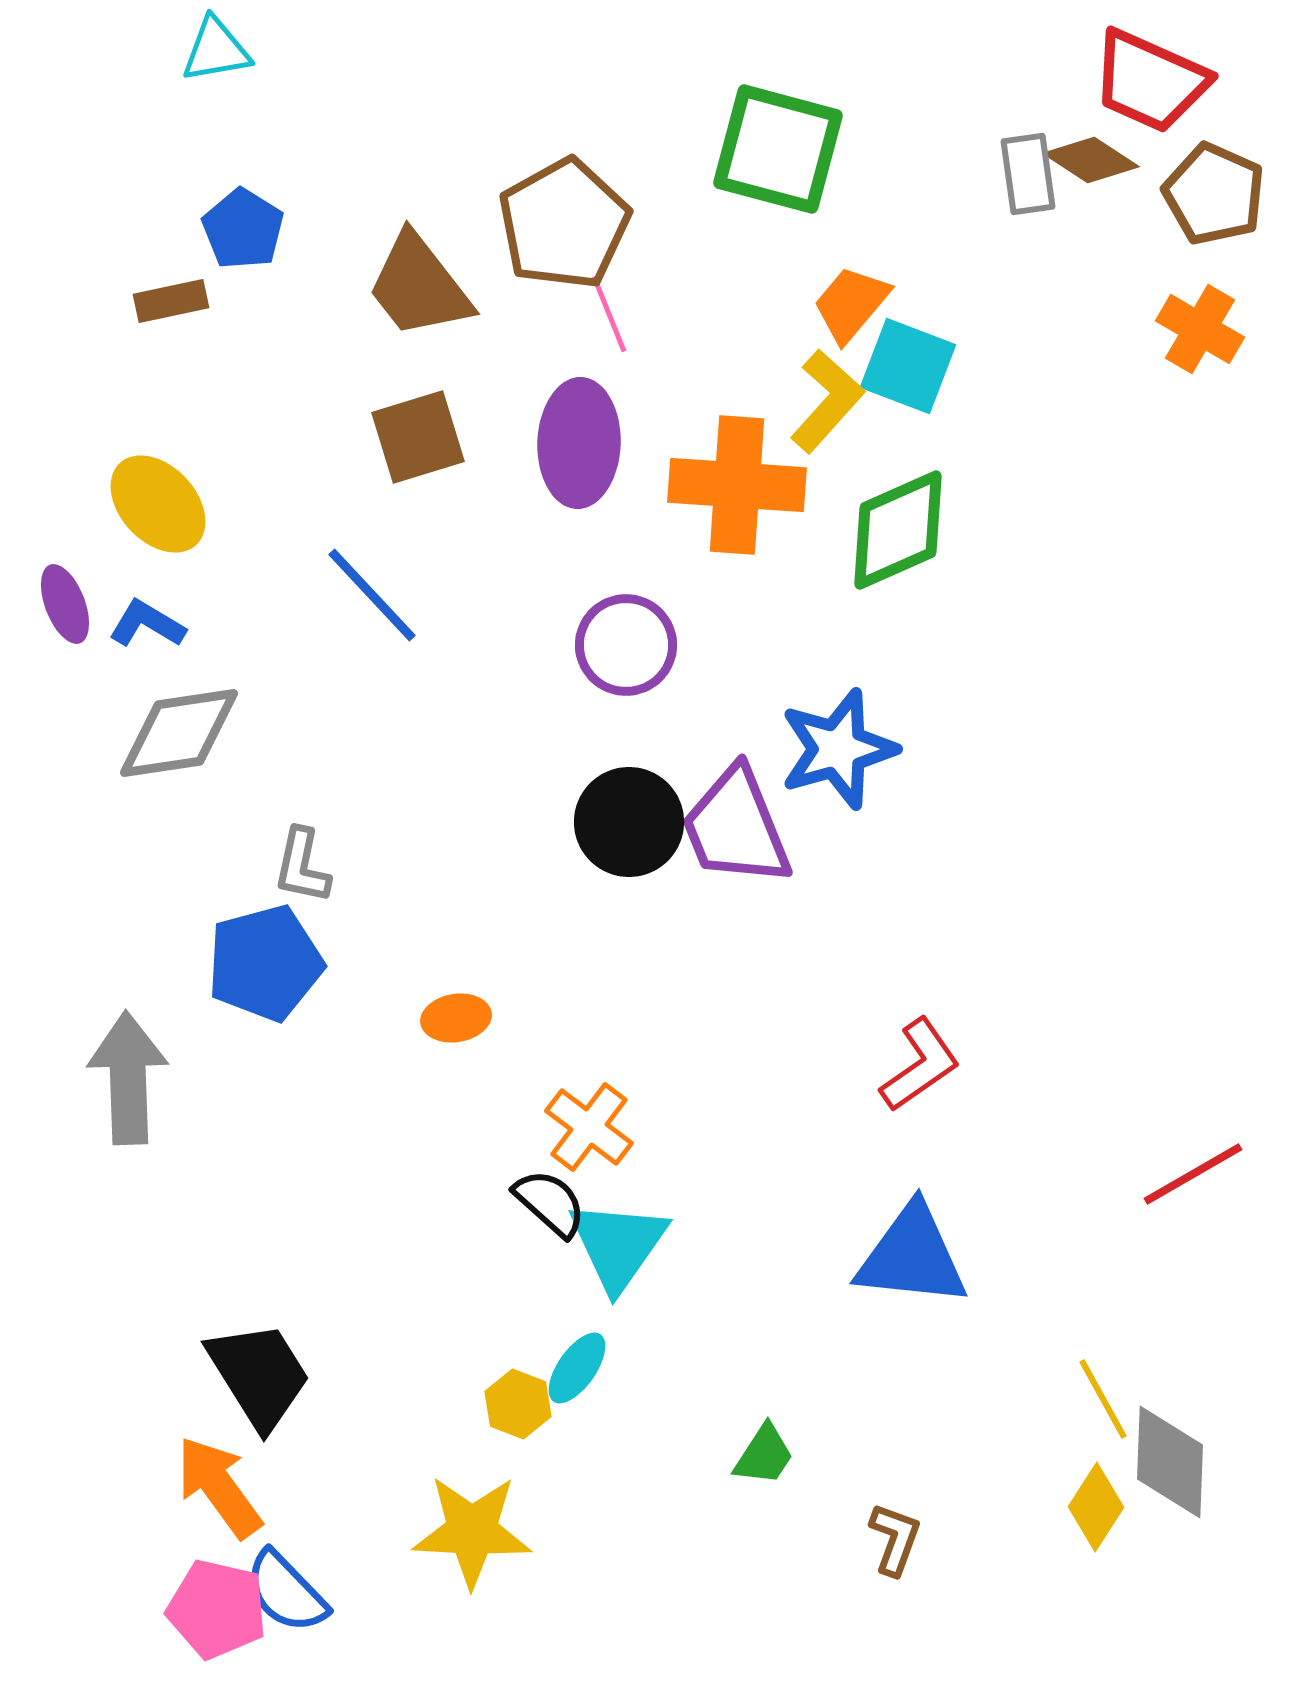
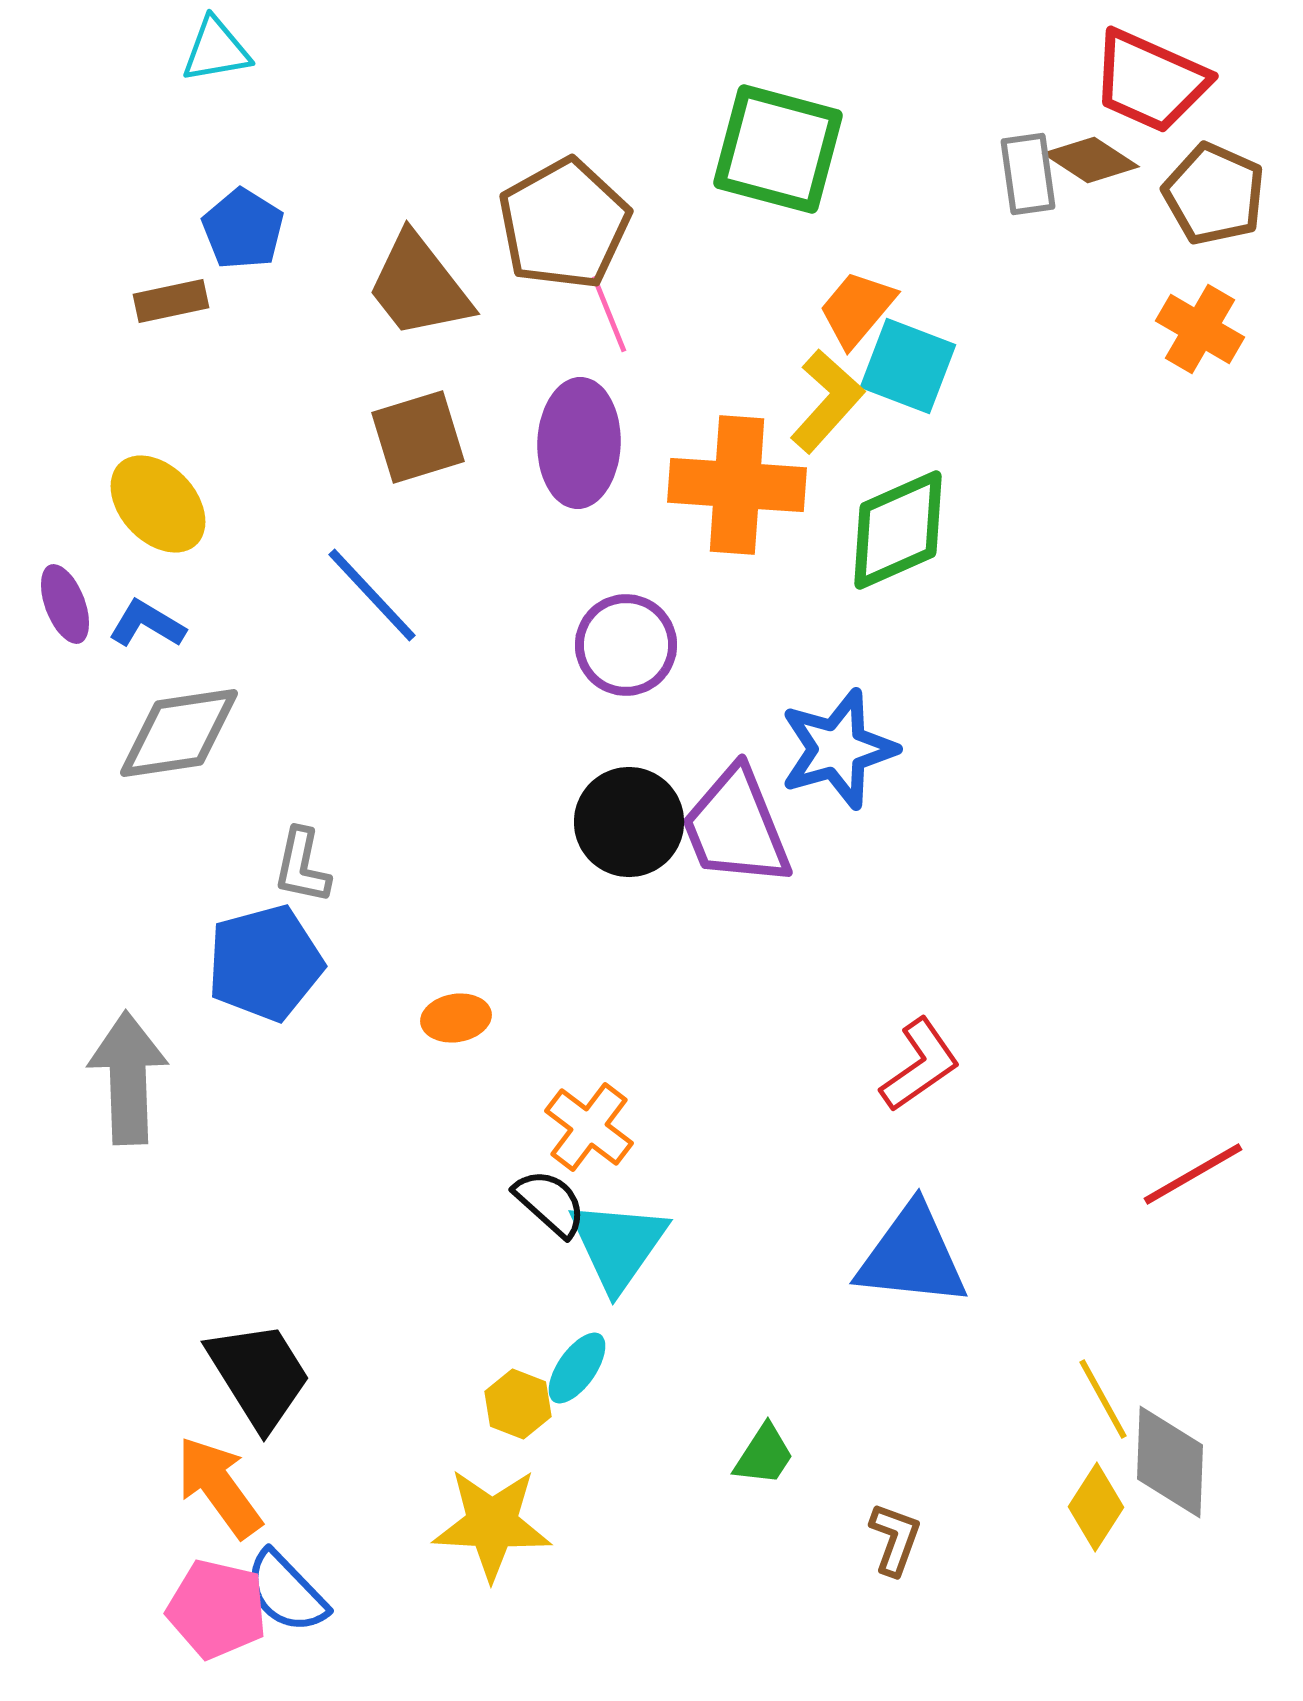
orange trapezoid at (851, 304): moved 6 px right, 5 px down
yellow star at (472, 1531): moved 20 px right, 7 px up
